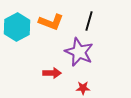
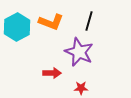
red star: moved 2 px left
